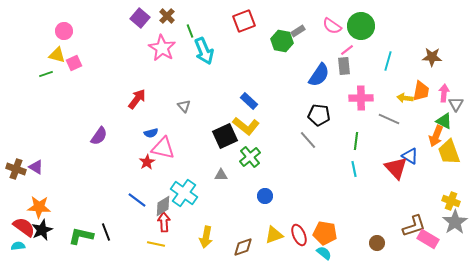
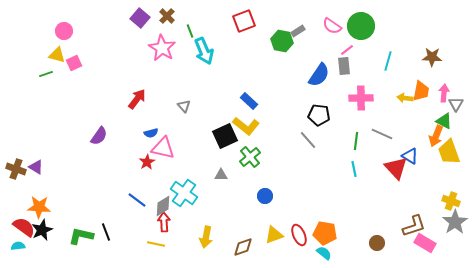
gray line at (389, 119): moved 7 px left, 15 px down
pink rectangle at (428, 239): moved 3 px left, 4 px down
